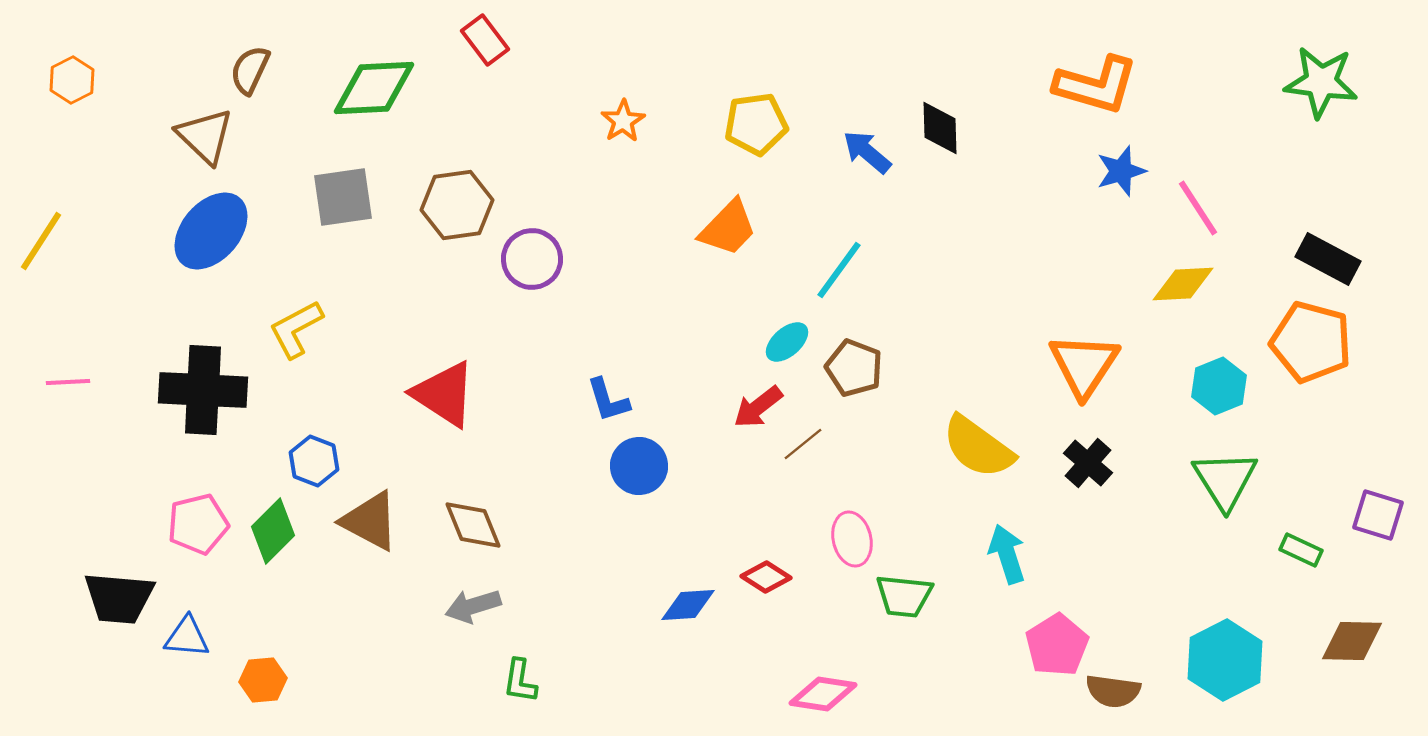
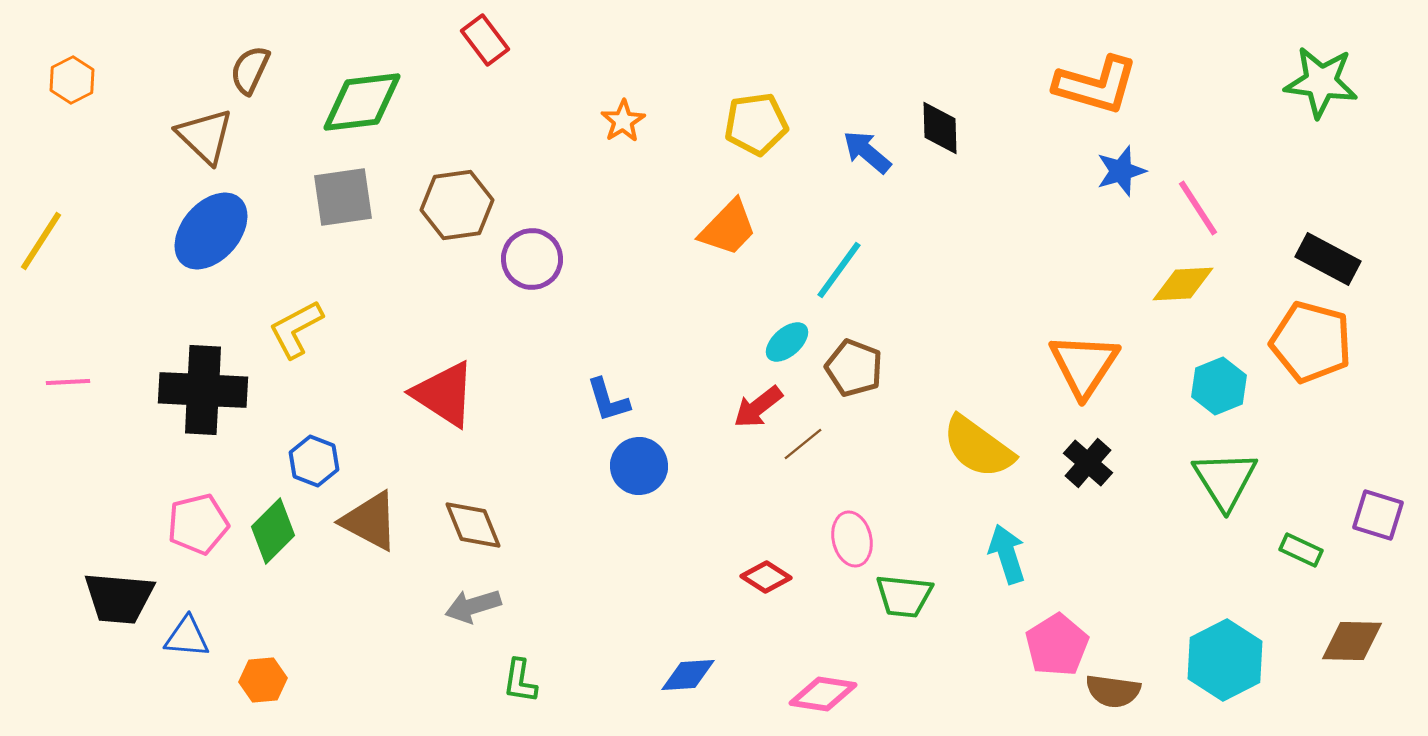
green diamond at (374, 88): moved 12 px left, 14 px down; rotated 4 degrees counterclockwise
blue diamond at (688, 605): moved 70 px down
